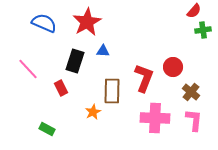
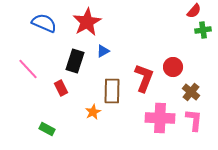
blue triangle: rotated 32 degrees counterclockwise
pink cross: moved 5 px right
